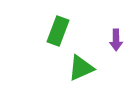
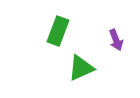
purple arrow: rotated 20 degrees counterclockwise
